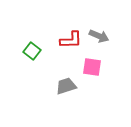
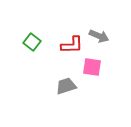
red L-shape: moved 1 px right, 5 px down
green square: moved 9 px up
